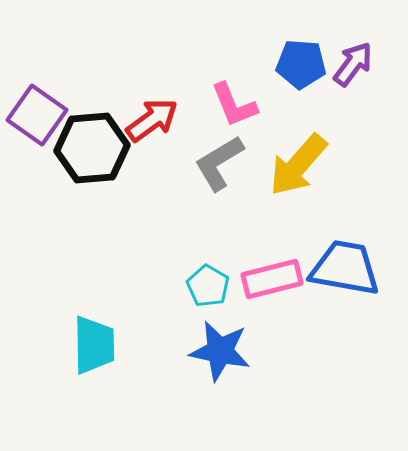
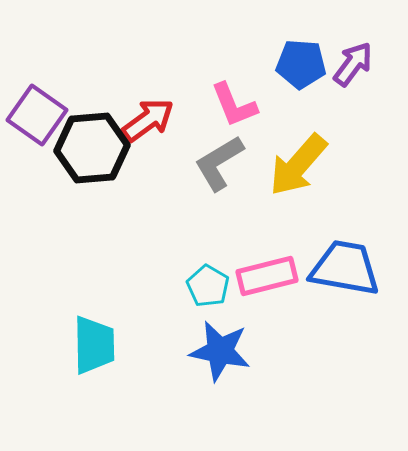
red arrow: moved 4 px left
pink rectangle: moved 5 px left, 3 px up
